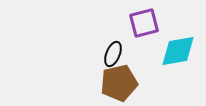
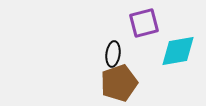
black ellipse: rotated 15 degrees counterclockwise
brown pentagon: rotated 6 degrees counterclockwise
